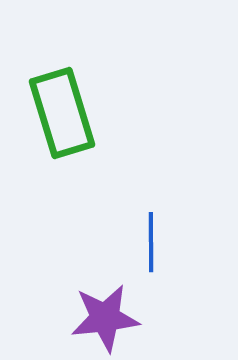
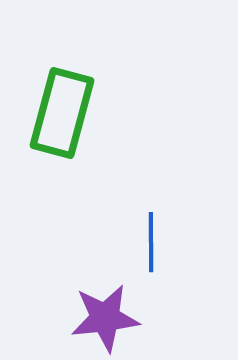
green rectangle: rotated 32 degrees clockwise
